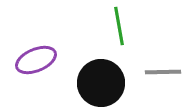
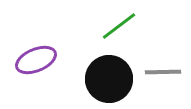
green line: rotated 63 degrees clockwise
black circle: moved 8 px right, 4 px up
